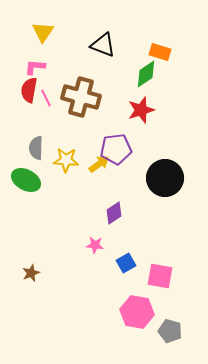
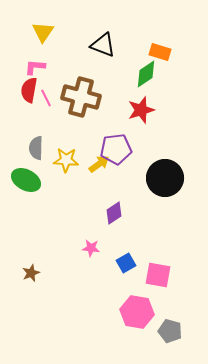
pink star: moved 4 px left, 3 px down
pink square: moved 2 px left, 1 px up
